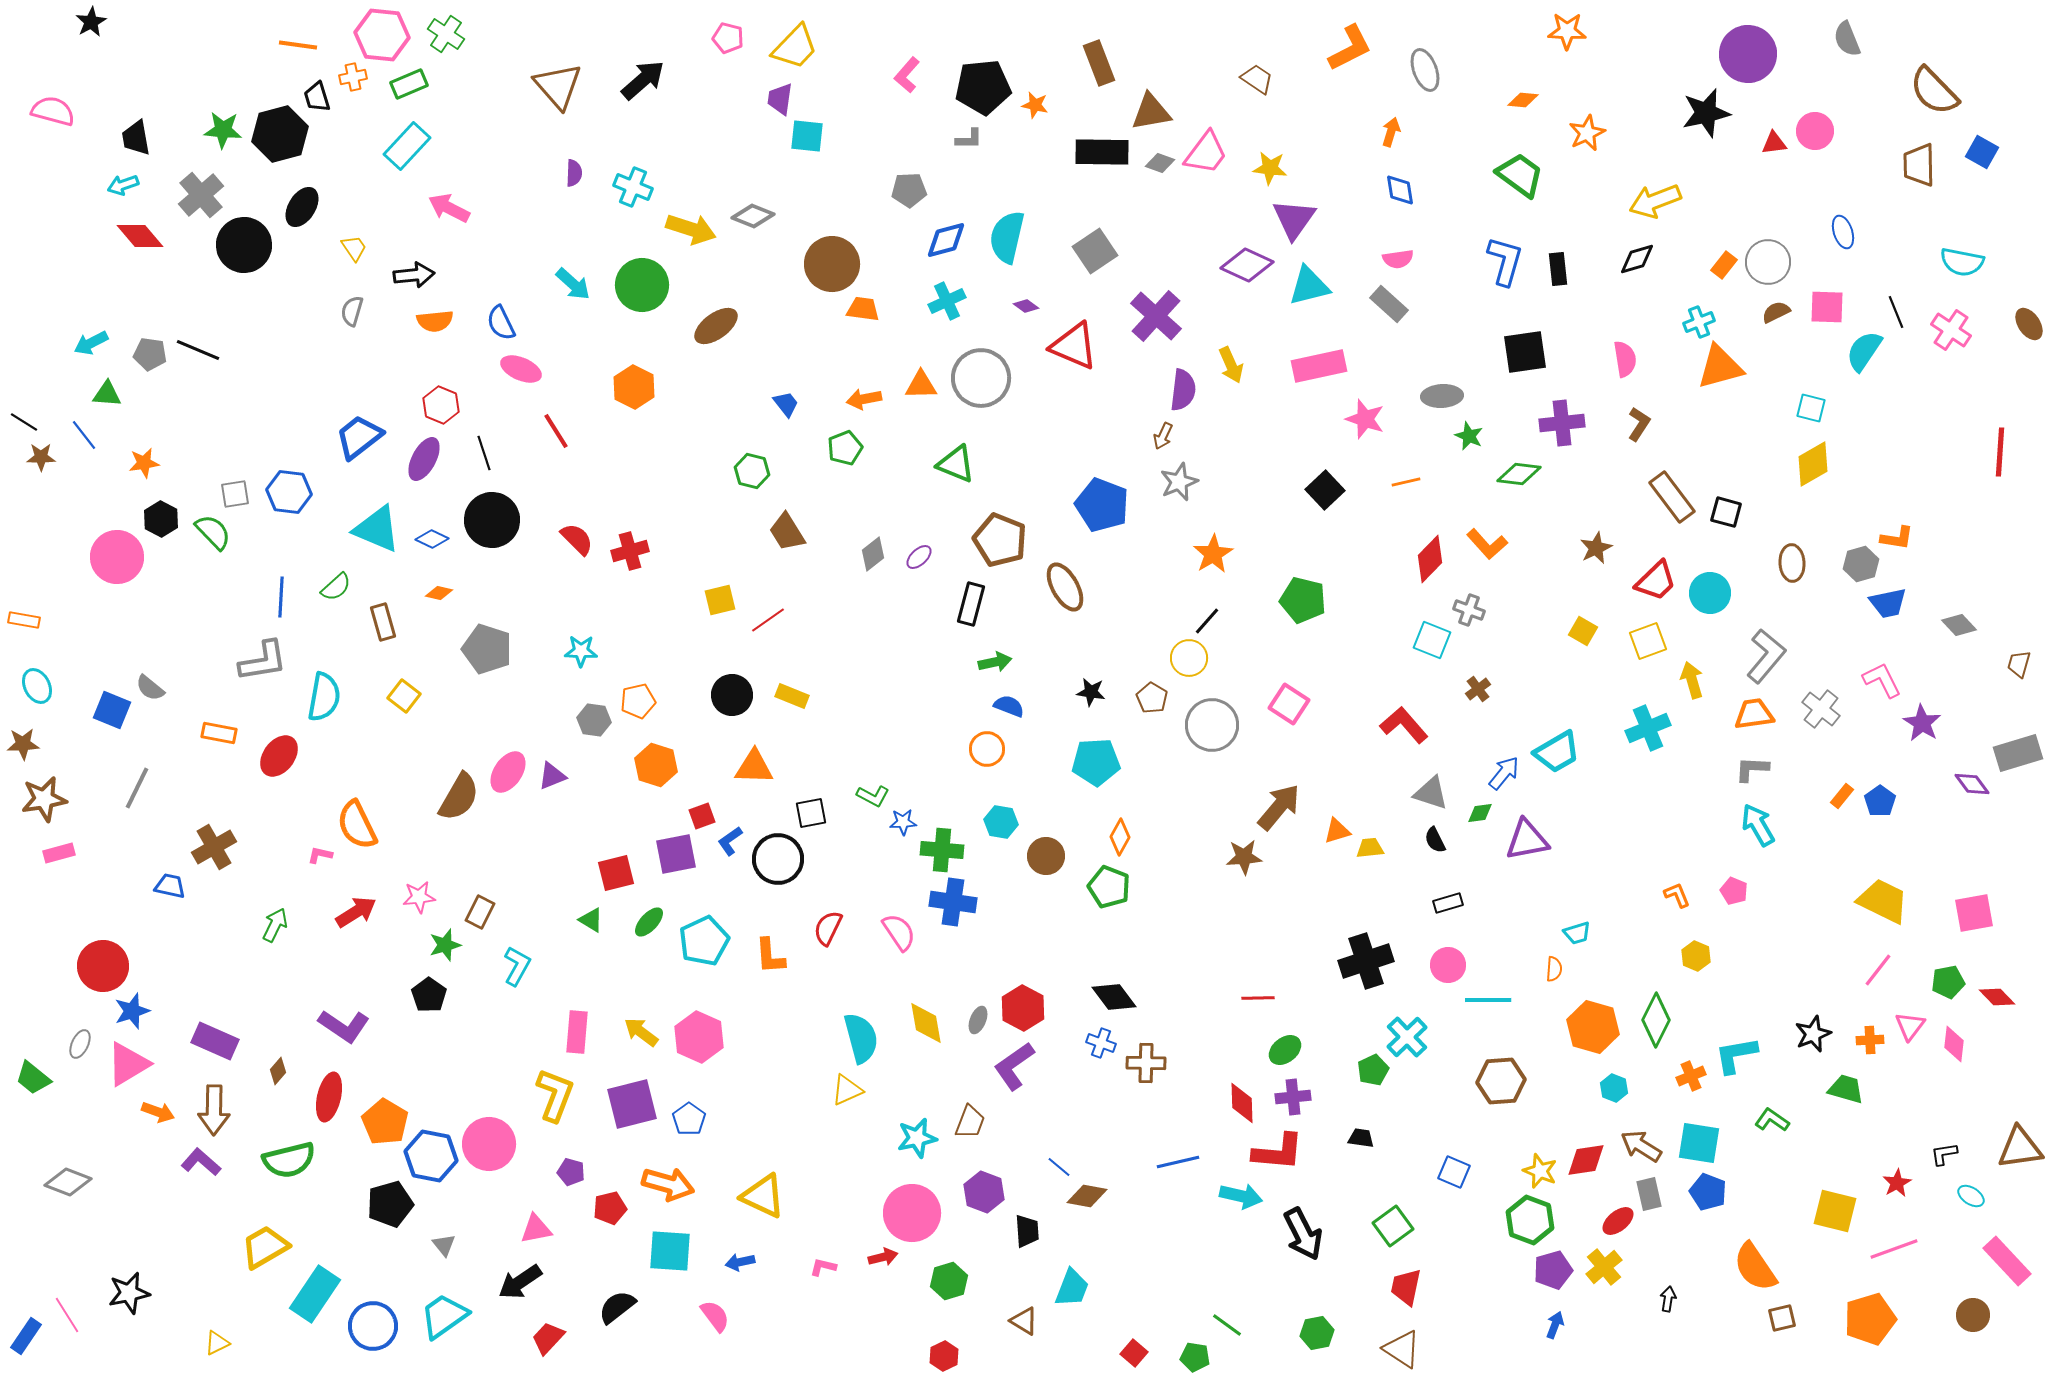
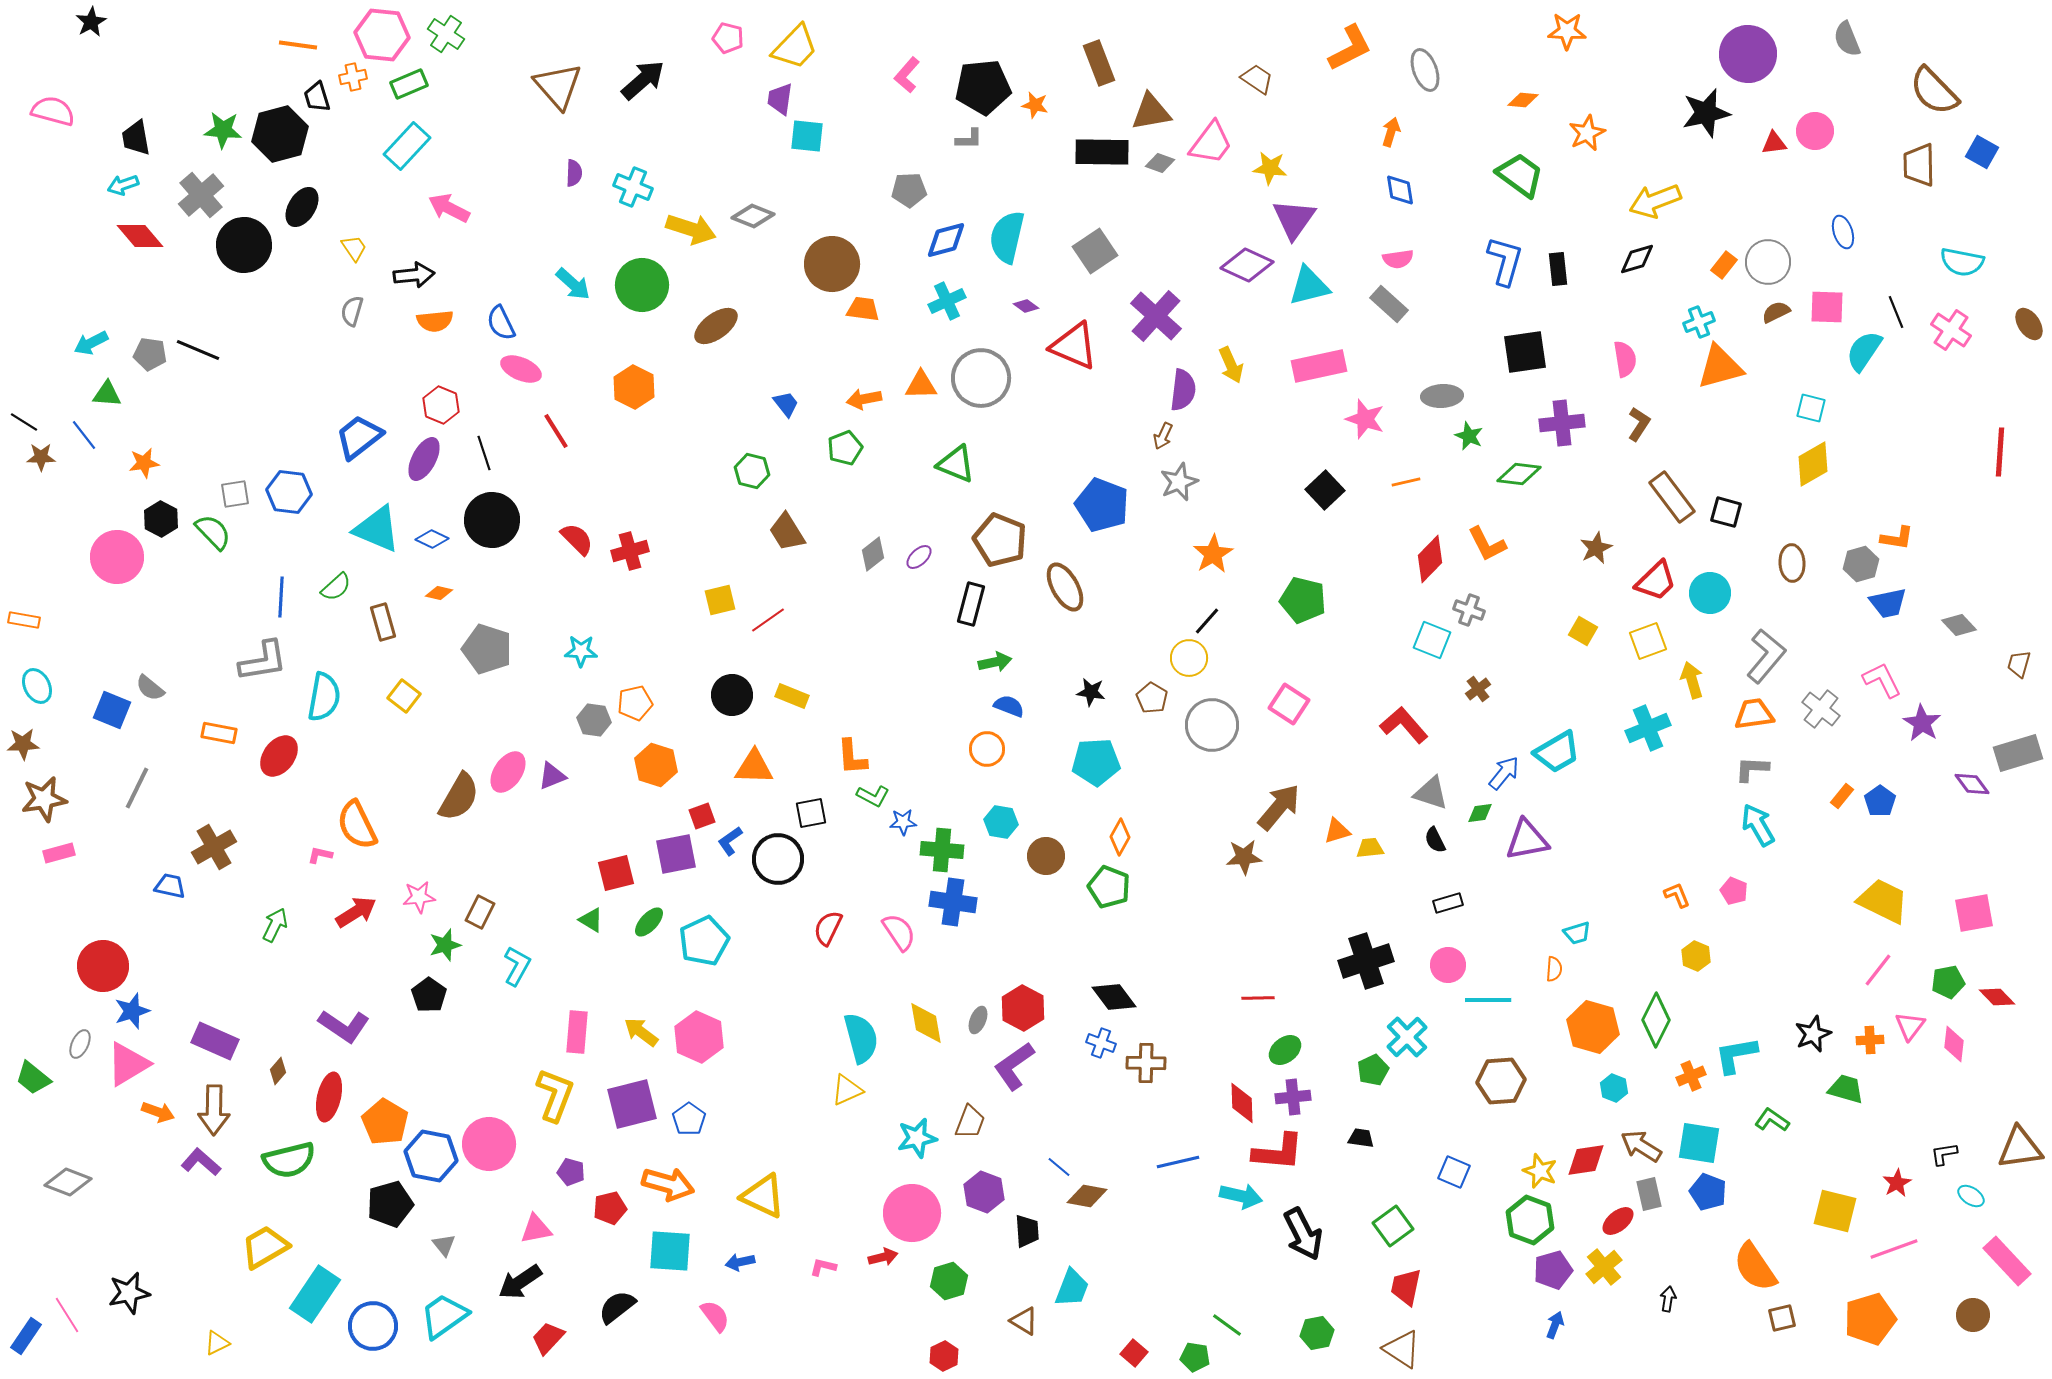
pink trapezoid at (1206, 153): moved 5 px right, 10 px up
orange L-shape at (1487, 544): rotated 15 degrees clockwise
orange pentagon at (638, 701): moved 3 px left, 2 px down
orange L-shape at (770, 956): moved 82 px right, 199 px up
